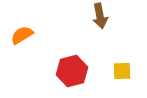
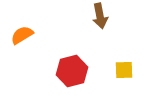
yellow square: moved 2 px right, 1 px up
